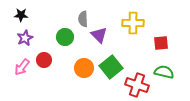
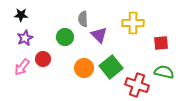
red circle: moved 1 px left, 1 px up
